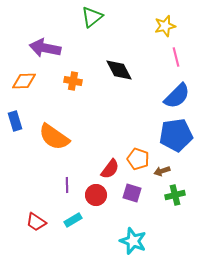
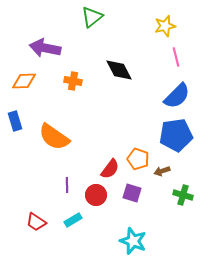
green cross: moved 8 px right; rotated 30 degrees clockwise
